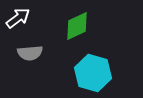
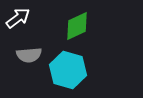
gray semicircle: moved 1 px left, 2 px down
cyan hexagon: moved 25 px left, 3 px up
